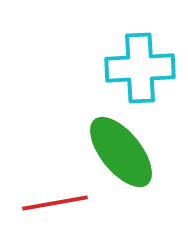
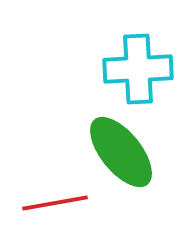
cyan cross: moved 2 px left, 1 px down
